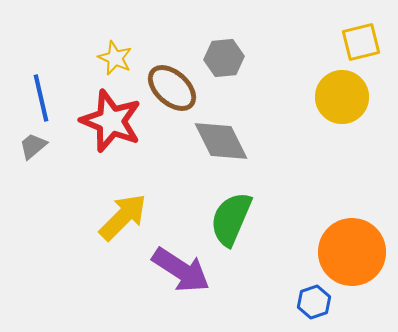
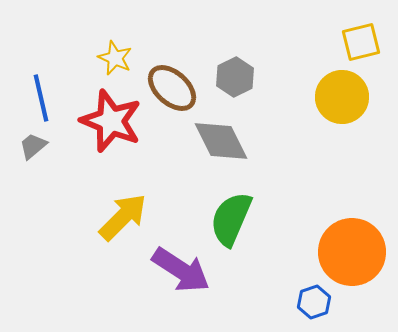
gray hexagon: moved 11 px right, 19 px down; rotated 21 degrees counterclockwise
